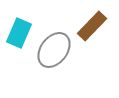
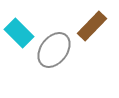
cyan rectangle: rotated 68 degrees counterclockwise
